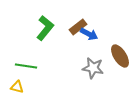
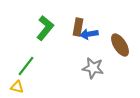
brown rectangle: rotated 42 degrees counterclockwise
blue arrow: rotated 144 degrees clockwise
brown ellipse: moved 11 px up
green line: rotated 60 degrees counterclockwise
